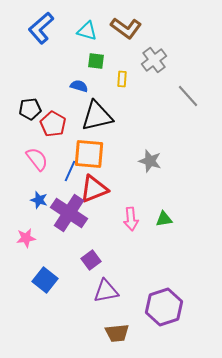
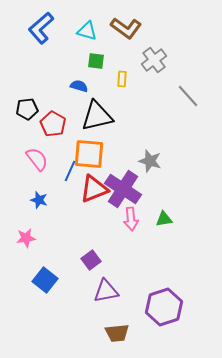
black pentagon: moved 3 px left
purple cross: moved 54 px right, 24 px up
